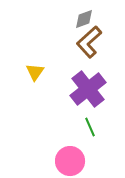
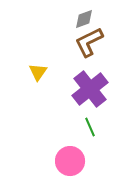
brown L-shape: rotated 16 degrees clockwise
yellow triangle: moved 3 px right
purple cross: moved 2 px right
